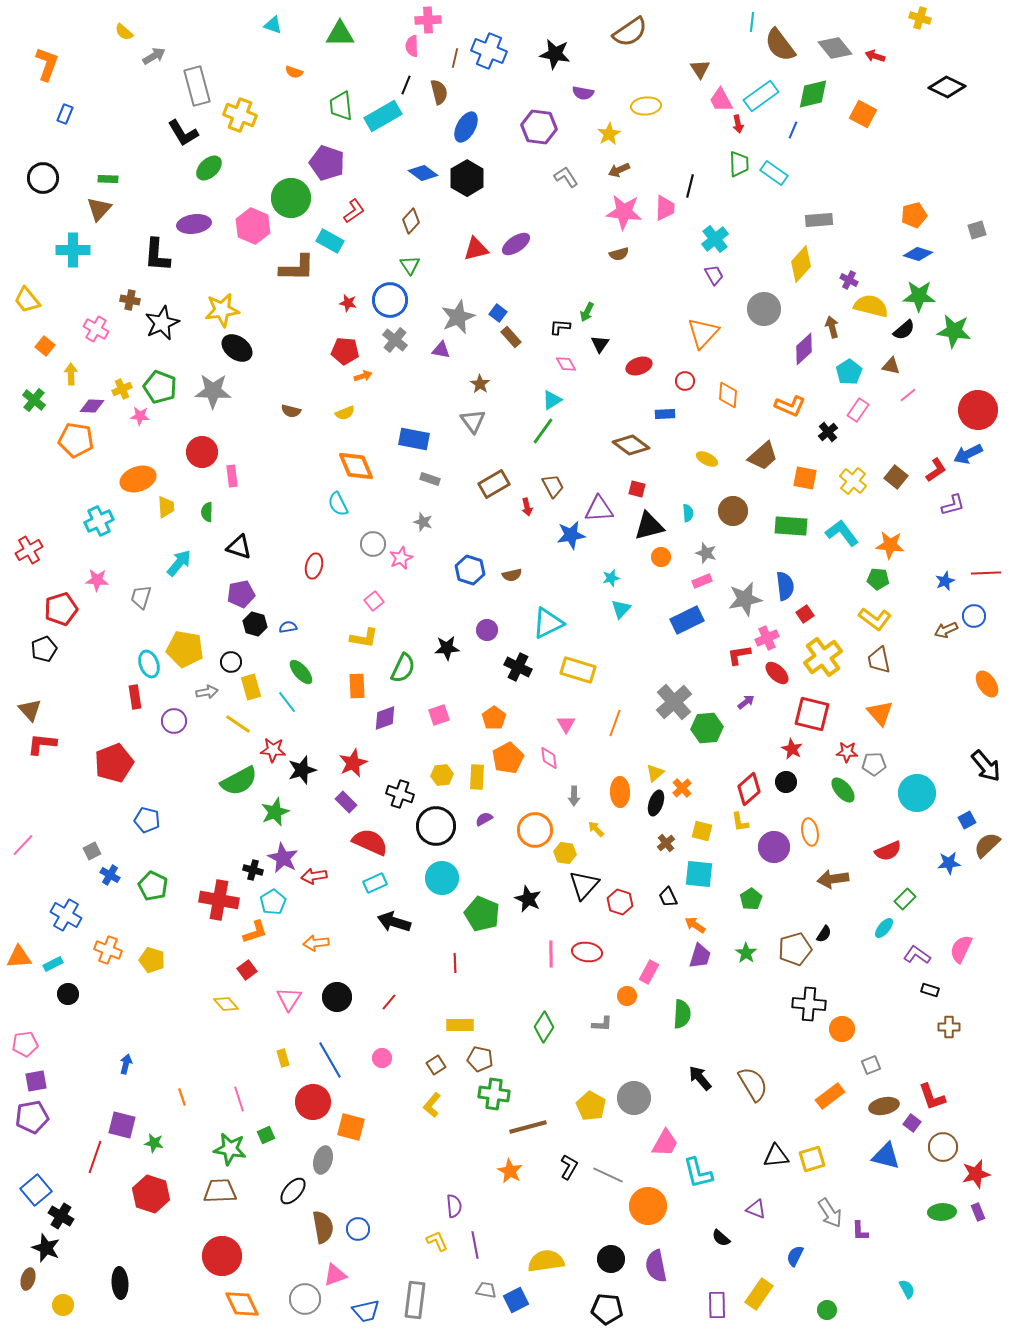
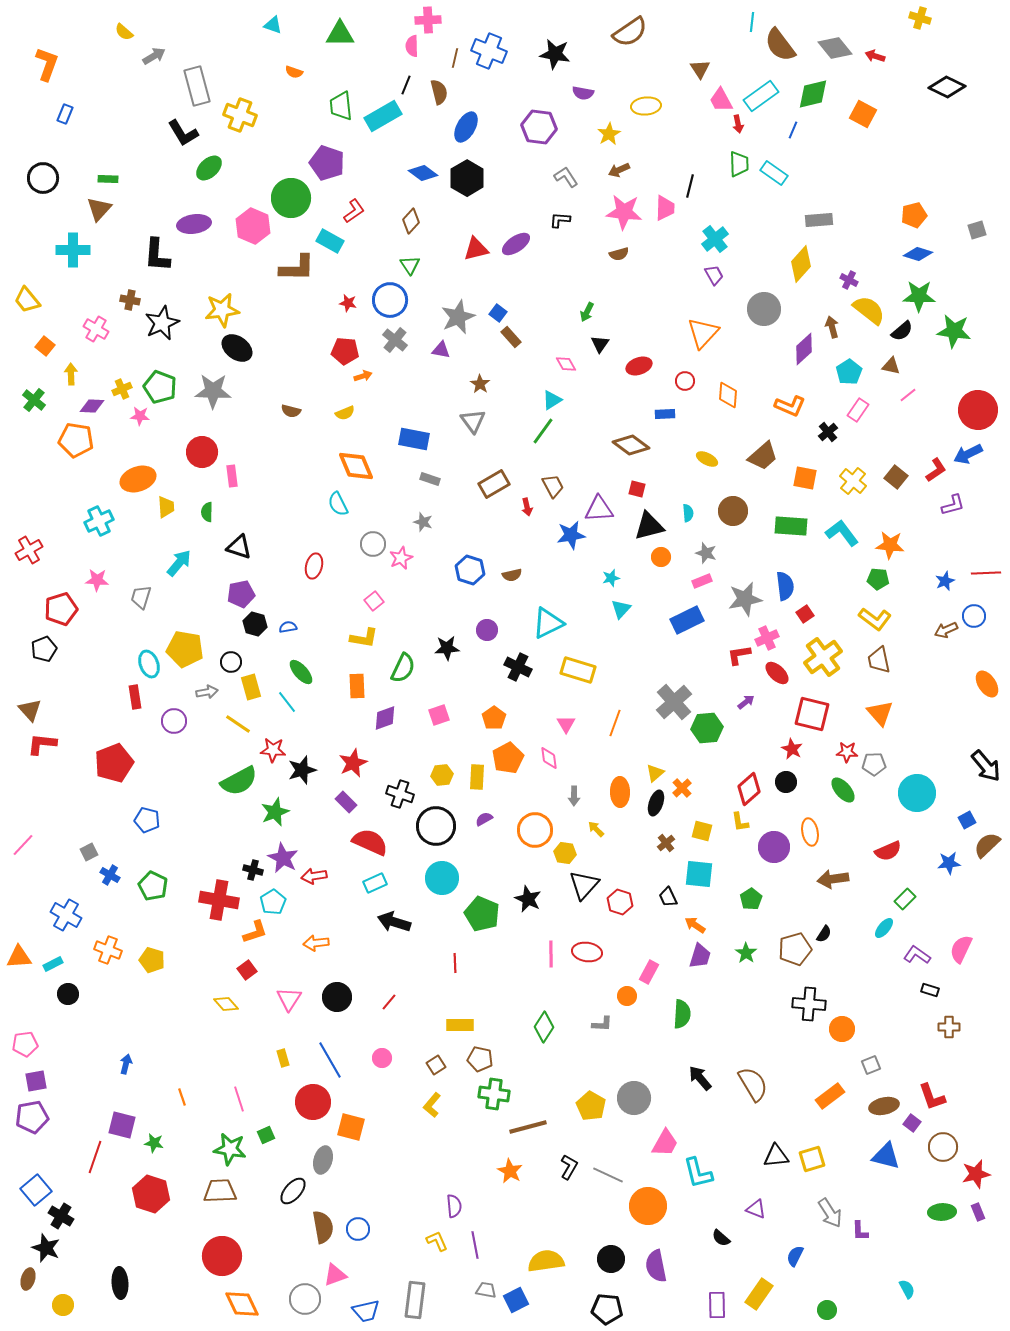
yellow semicircle at (871, 306): moved 2 px left, 4 px down; rotated 24 degrees clockwise
black L-shape at (560, 327): moved 107 px up
black semicircle at (904, 330): moved 2 px left, 1 px down
gray square at (92, 851): moved 3 px left, 1 px down
